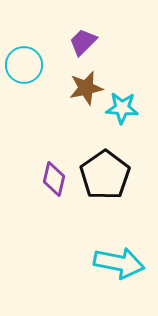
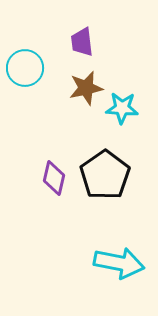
purple trapezoid: moved 1 px left; rotated 52 degrees counterclockwise
cyan circle: moved 1 px right, 3 px down
purple diamond: moved 1 px up
